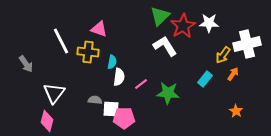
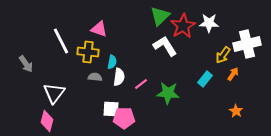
gray semicircle: moved 23 px up
